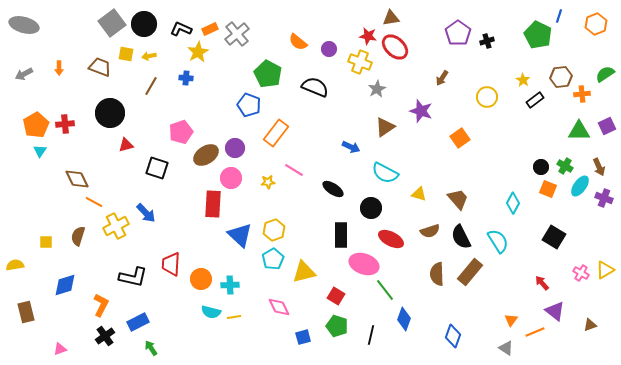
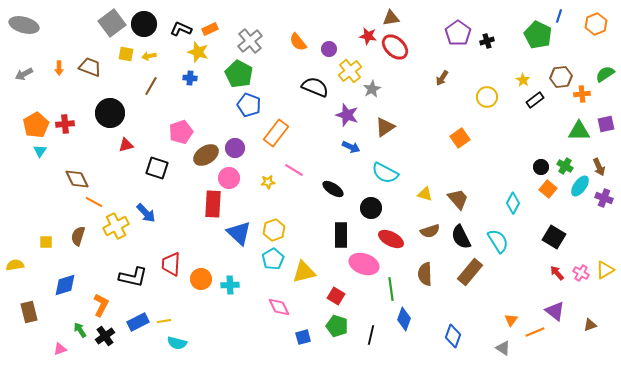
gray cross at (237, 34): moved 13 px right, 7 px down
orange semicircle at (298, 42): rotated 12 degrees clockwise
yellow star at (198, 52): rotated 25 degrees counterclockwise
yellow cross at (360, 62): moved 10 px left, 9 px down; rotated 30 degrees clockwise
brown trapezoid at (100, 67): moved 10 px left
green pentagon at (268, 74): moved 29 px left
blue cross at (186, 78): moved 4 px right
gray star at (377, 89): moved 5 px left
purple star at (421, 111): moved 74 px left, 4 px down
purple square at (607, 126): moved 1 px left, 2 px up; rotated 12 degrees clockwise
pink circle at (231, 178): moved 2 px left
orange square at (548, 189): rotated 18 degrees clockwise
yellow triangle at (419, 194): moved 6 px right
blue triangle at (240, 235): moved 1 px left, 2 px up
brown semicircle at (437, 274): moved 12 px left
red arrow at (542, 283): moved 15 px right, 10 px up
green line at (385, 290): moved 6 px right, 1 px up; rotated 30 degrees clockwise
brown rectangle at (26, 312): moved 3 px right
cyan semicircle at (211, 312): moved 34 px left, 31 px down
yellow line at (234, 317): moved 70 px left, 4 px down
green arrow at (151, 348): moved 71 px left, 18 px up
gray triangle at (506, 348): moved 3 px left
